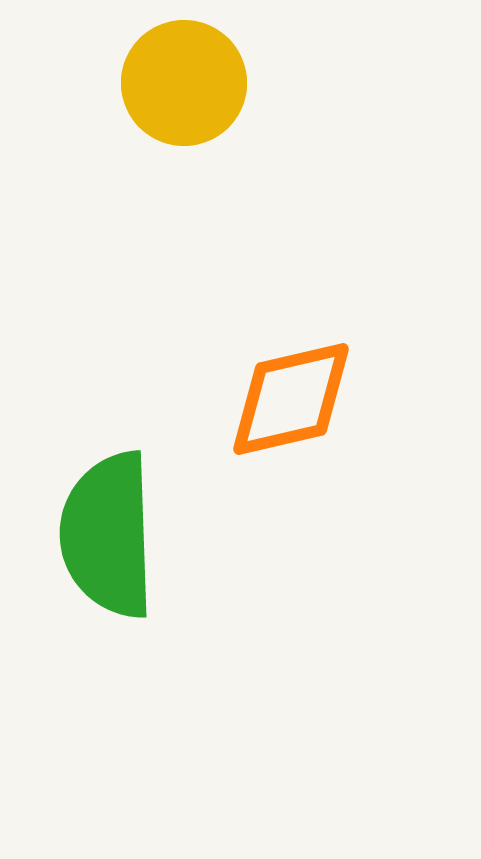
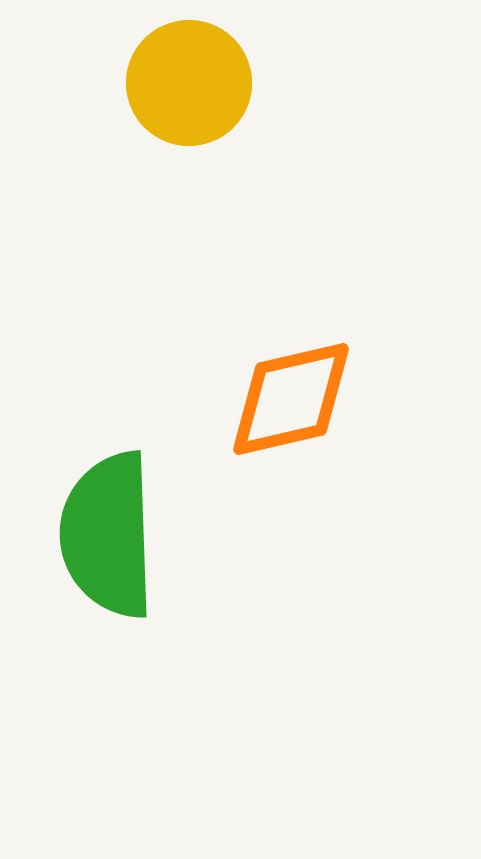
yellow circle: moved 5 px right
